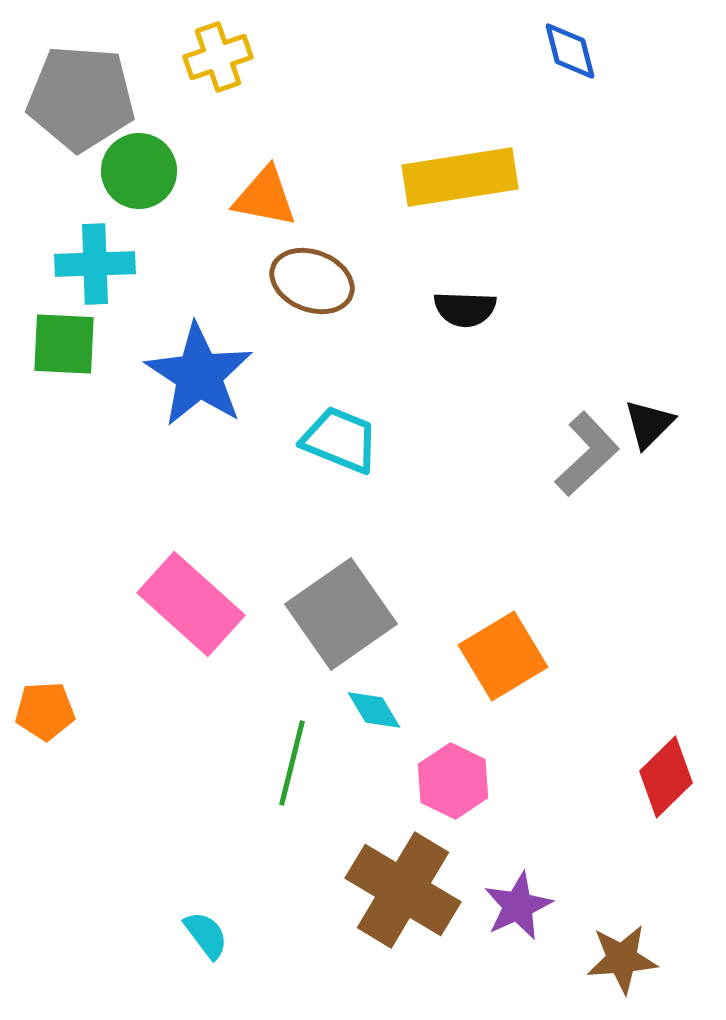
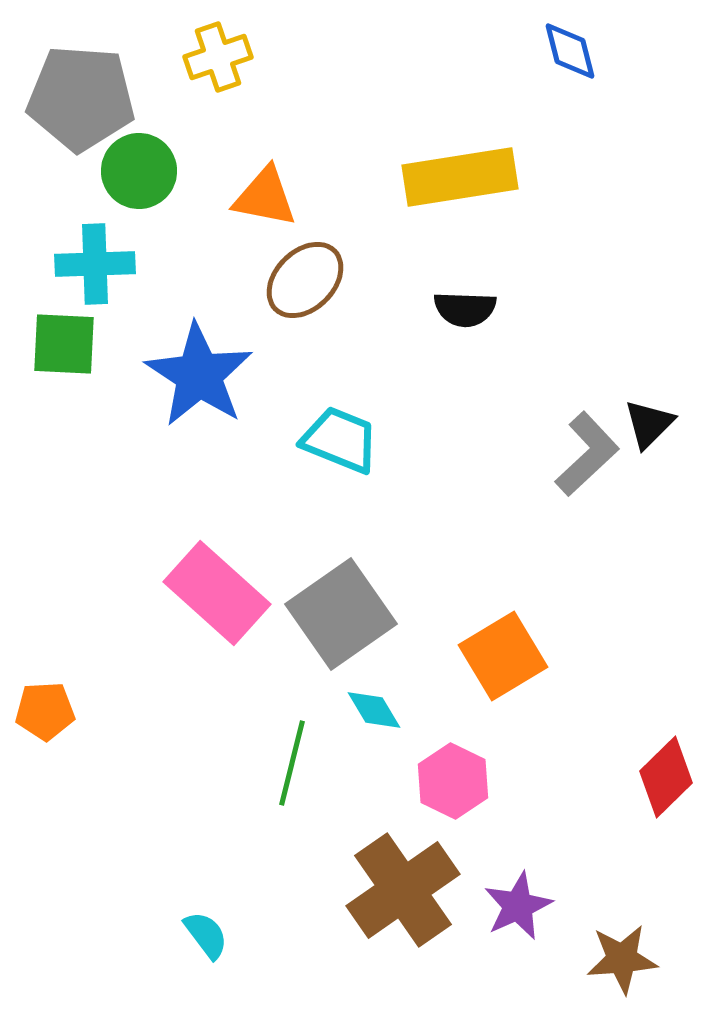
brown ellipse: moved 7 px left, 1 px up; rotated 66 degrees counterclockwise
pink rectangle: moved 26 px right, 11 px up
brown cross: rotated 24 degrees clockwise
